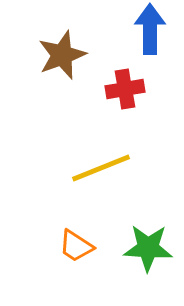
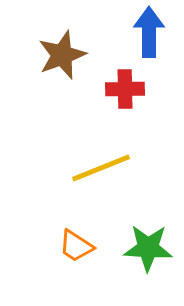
blue arrow: moved 1 px left, 3 px down
red cross: rotated 9 degrees clockwise
